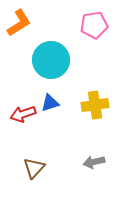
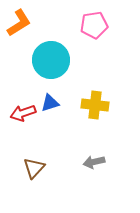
yellow cross: rotated 16 degrees clockwise
red arrow: moved 1 px up
